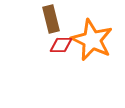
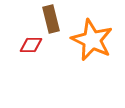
red diamond: moved 30 px left
